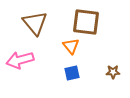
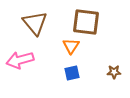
orange triangle: rotated 12 degrees clockwise
brown star: moved 1 px right
